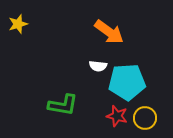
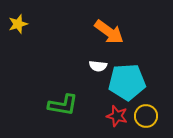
yellow circle: moved 1 px right, 2 px up
